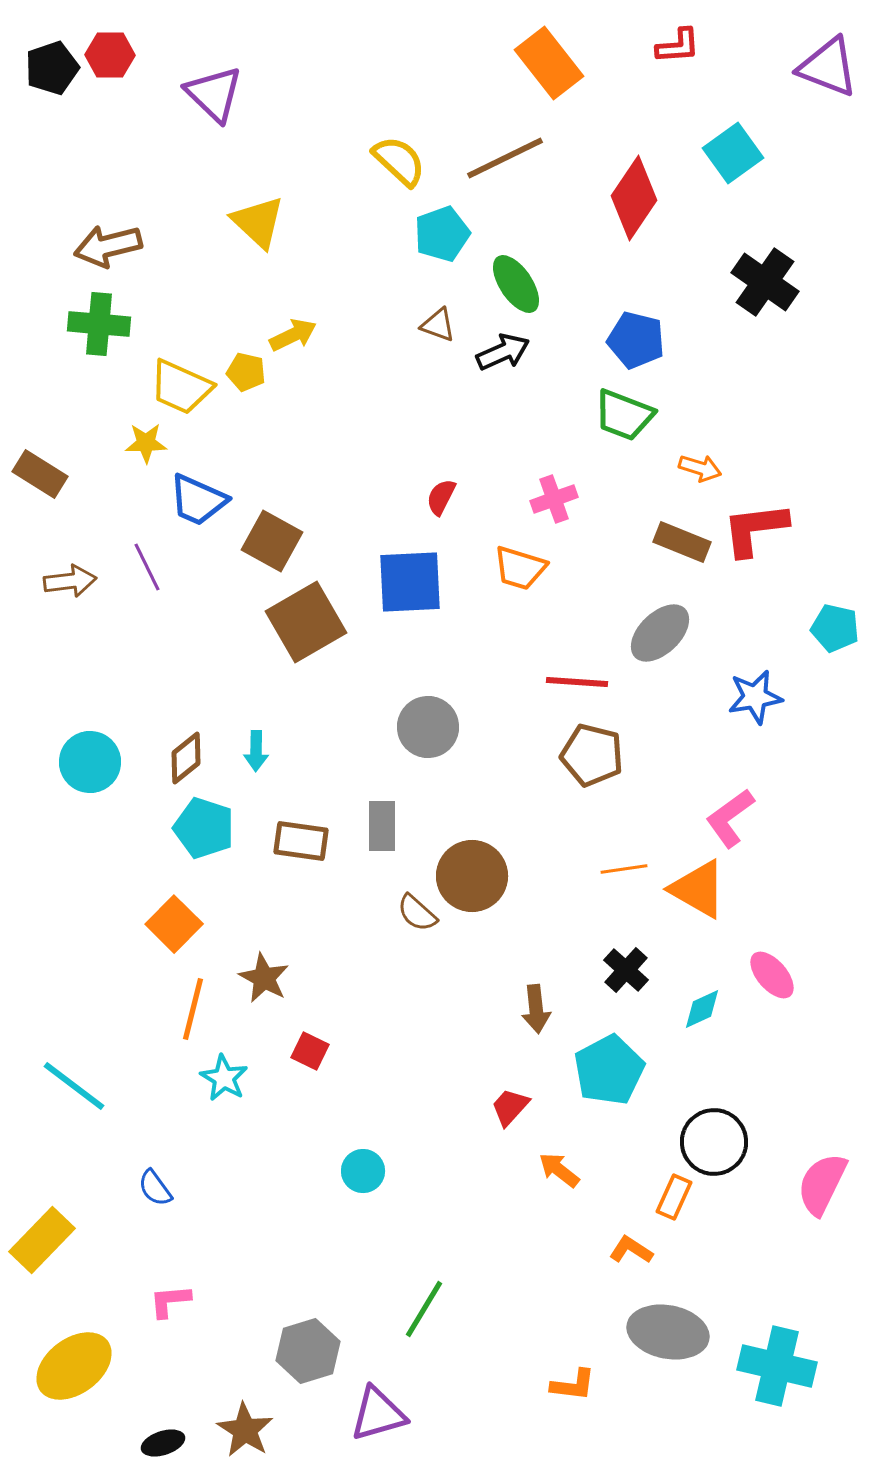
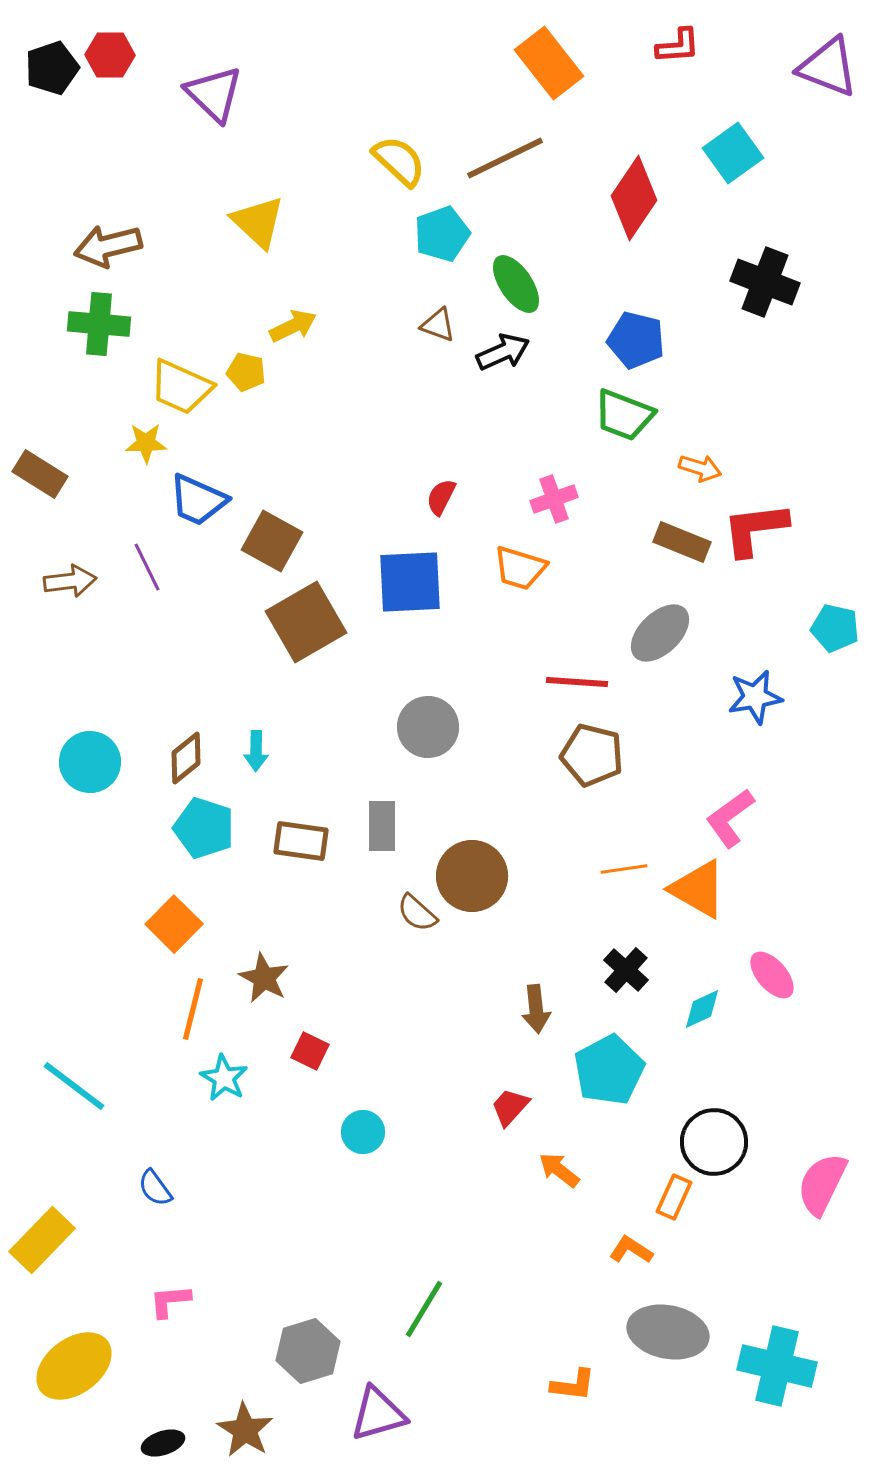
black cross at (765, 282): rotated 14 degrees counterclockwise
yellow arrow at (293, 335): moved 9 px up
cyan circle at (363, 1171): moved 39 px up
